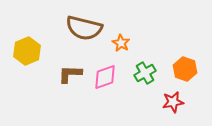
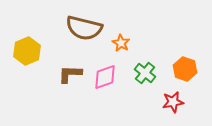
green cross: rotated 20 degrees counterclockwise
